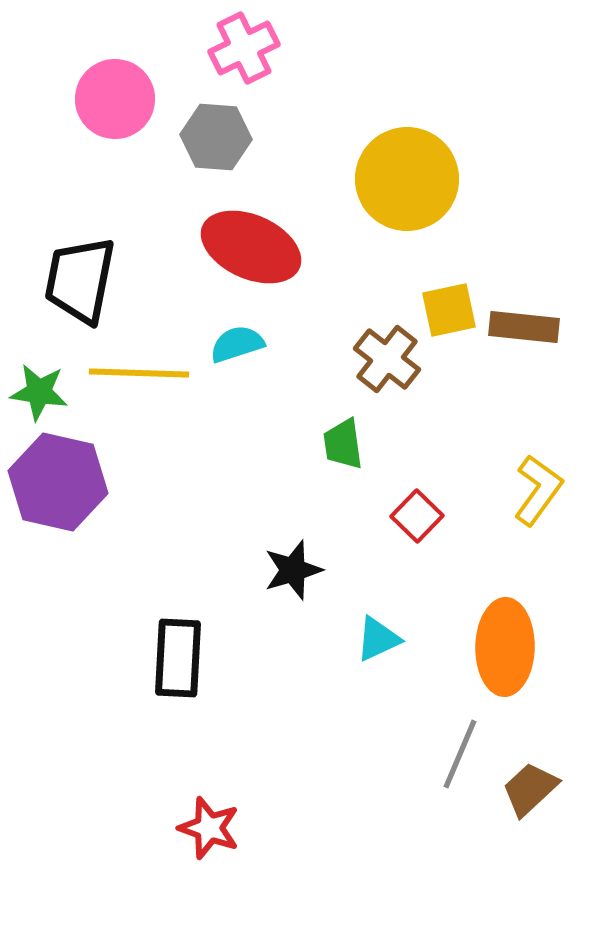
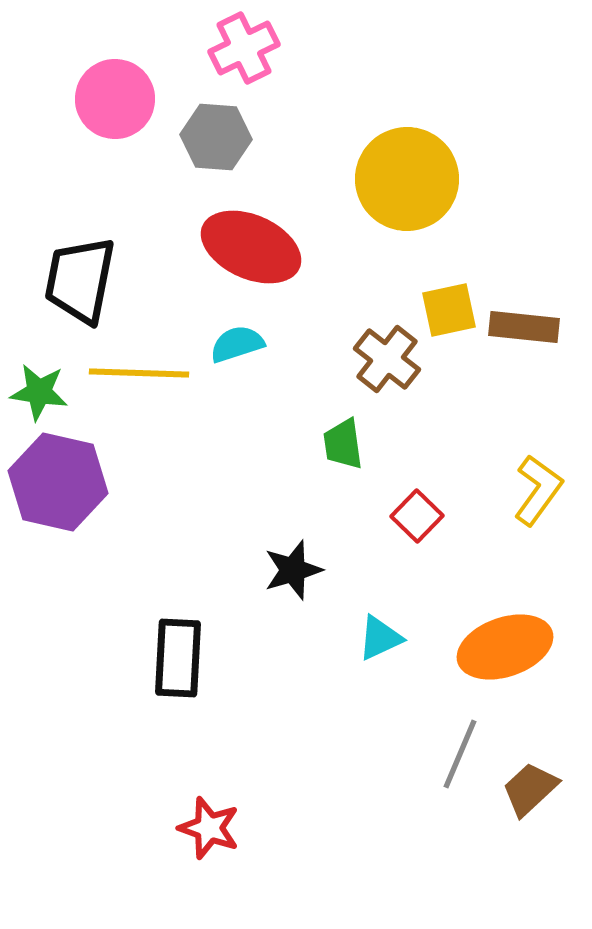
cyan triangle: moved 2 px right, 1 px up
orange ellipse: rotated 70 degrees clockwise
